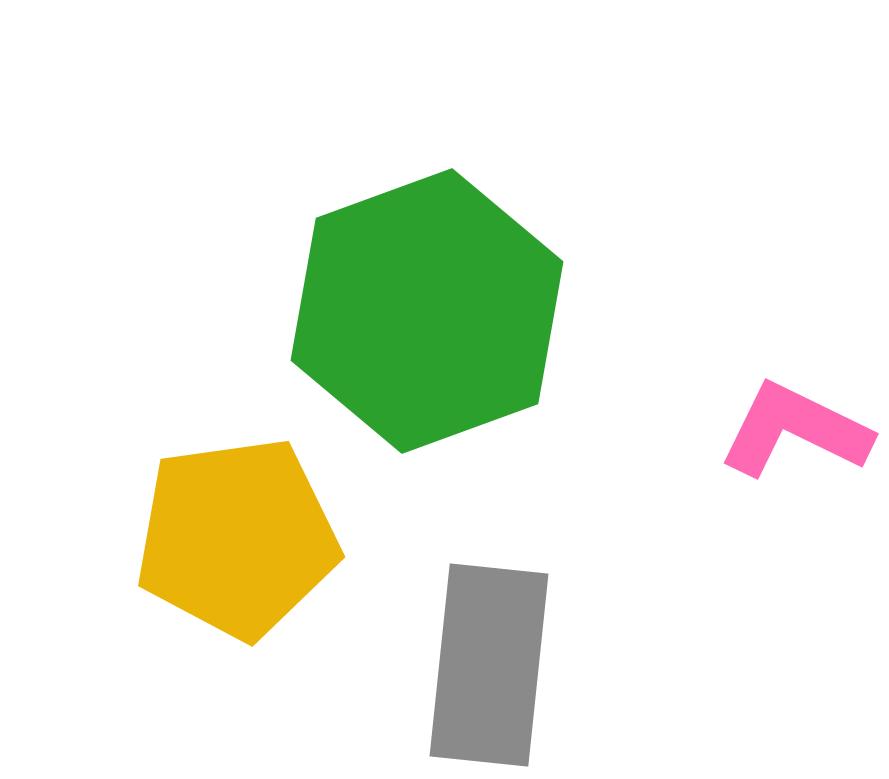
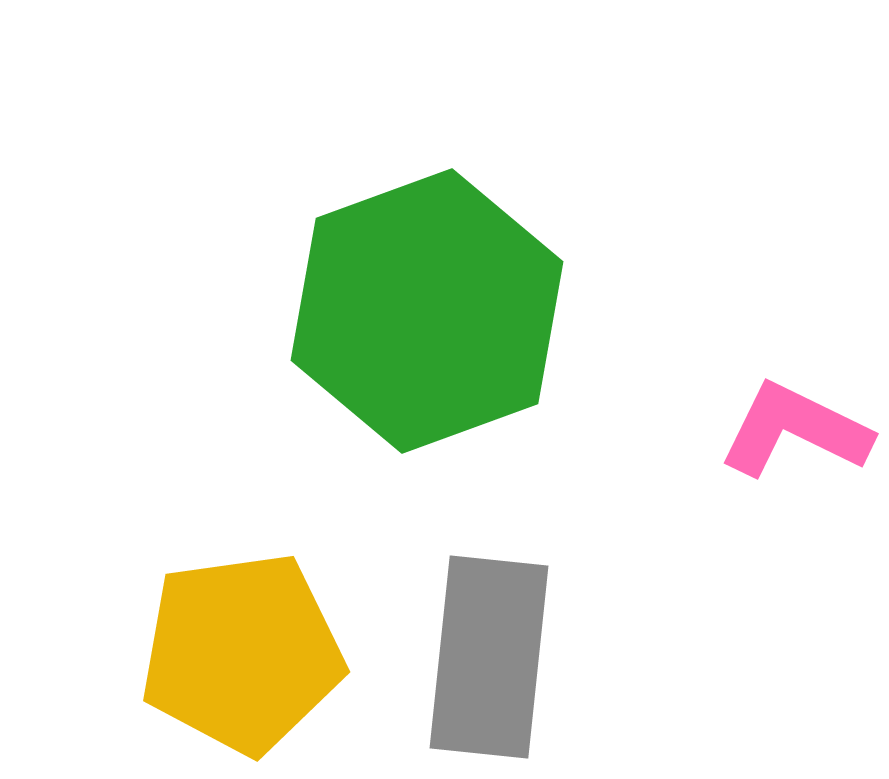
yellow pentagon: moved 5 px right, 115 px down
gray rectangle: moved 8 px up
